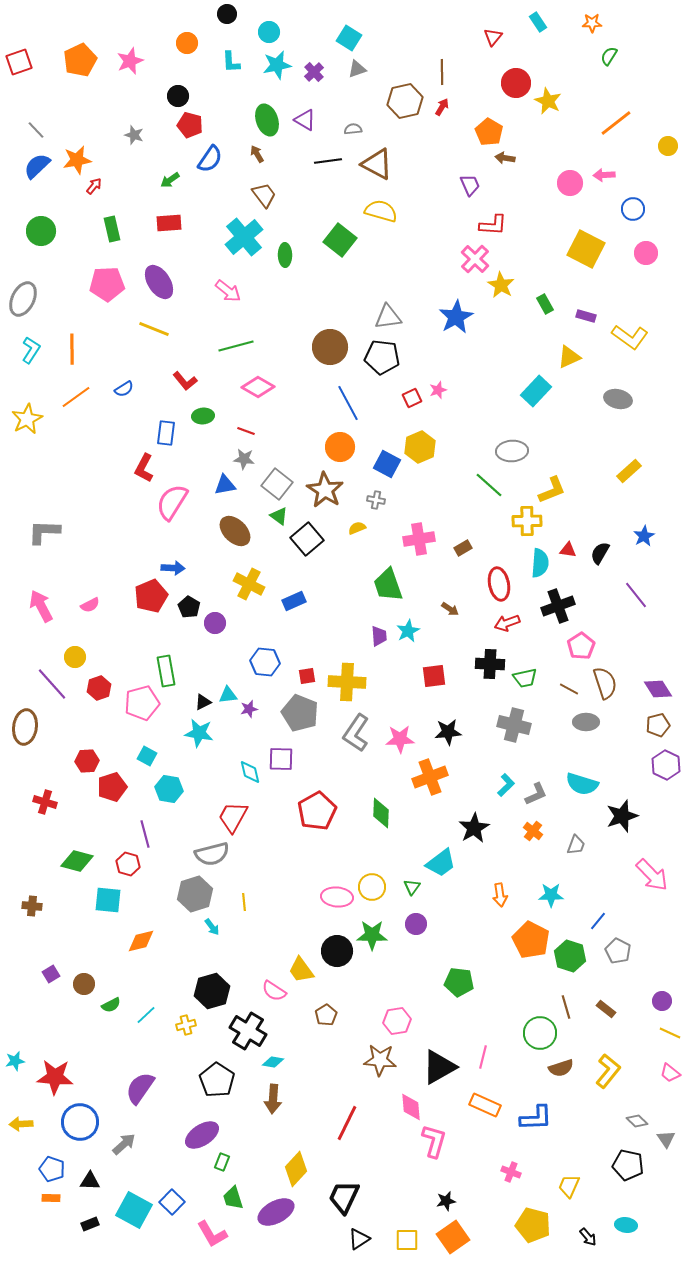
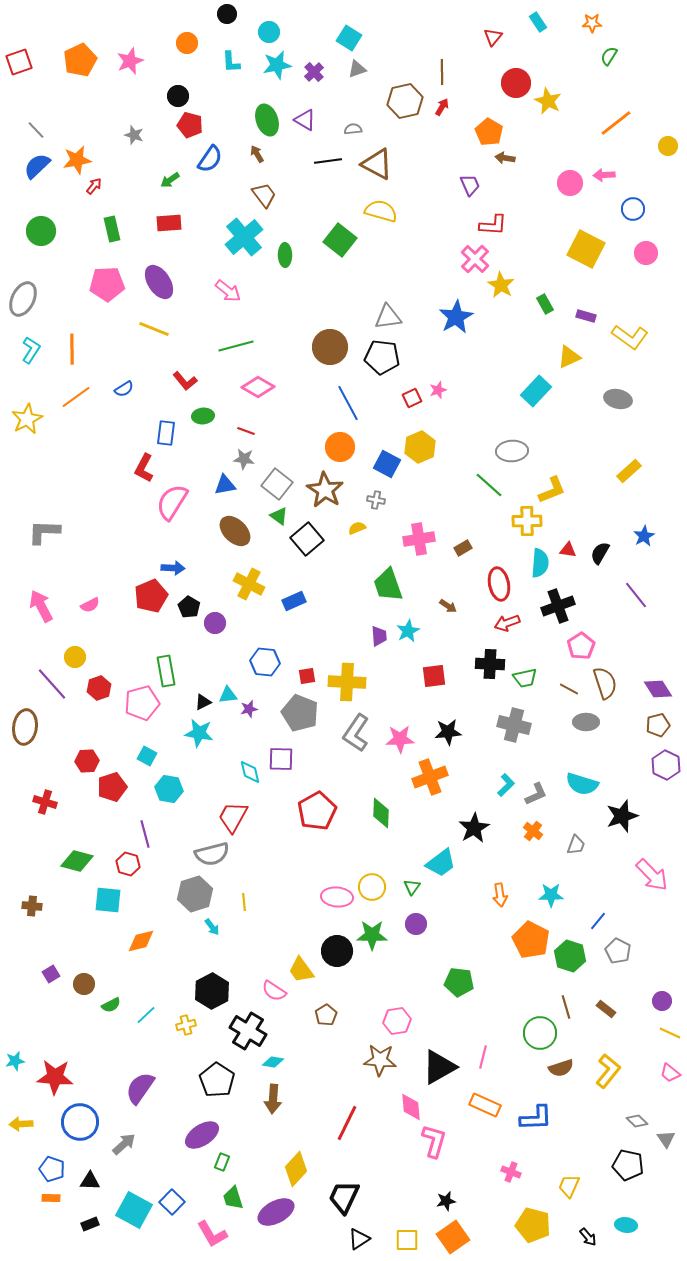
brown arrow at (450, 609): moved 2 px left, 3 px up
black hexagon at (212, 991): rotated 12 degrees counterclockwise
